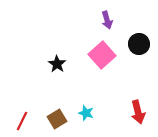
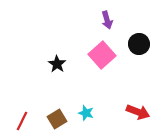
red arrow: rotated 55 degrees counterclockwise
